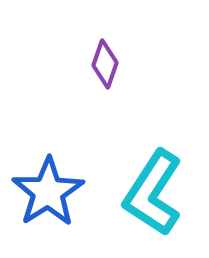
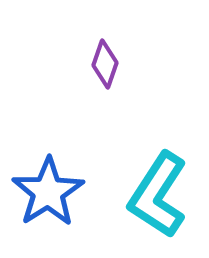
cyan L-shape: moved 5 px right, 2 px down
